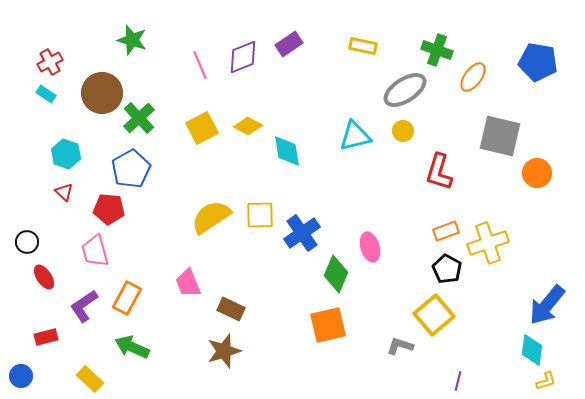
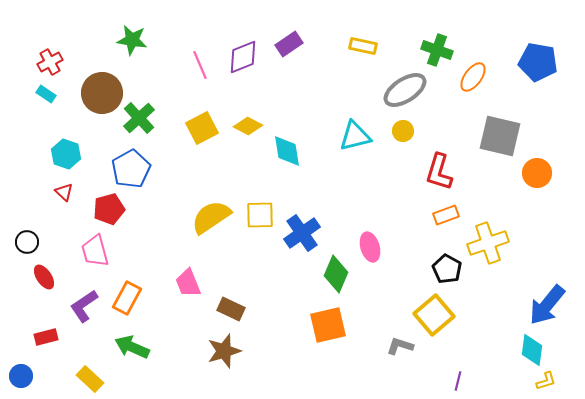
green star at (132, 40): rotated 8 degrees counterclockwise
red pentagon at (109, 209): rotated 20 degrees counterclockwise
orange rectangle at (446, 231): moved 16 px up
